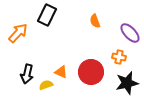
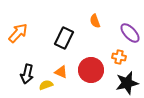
black rectangle: moved 17 px right, 23 px down
red circle: moved 2 px up
